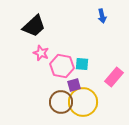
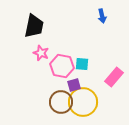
black trapezoid: rotated 35 degrees counterclockwise
